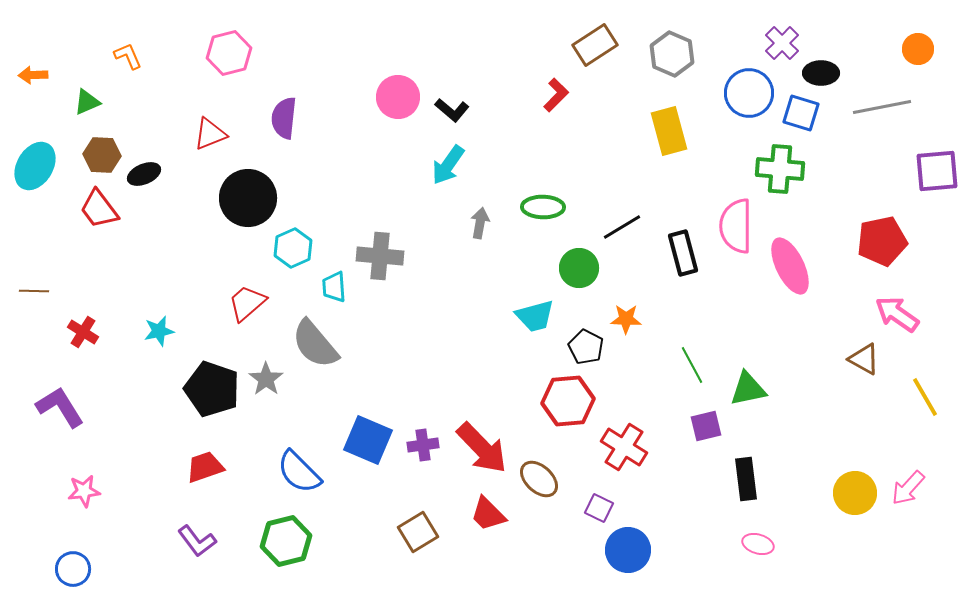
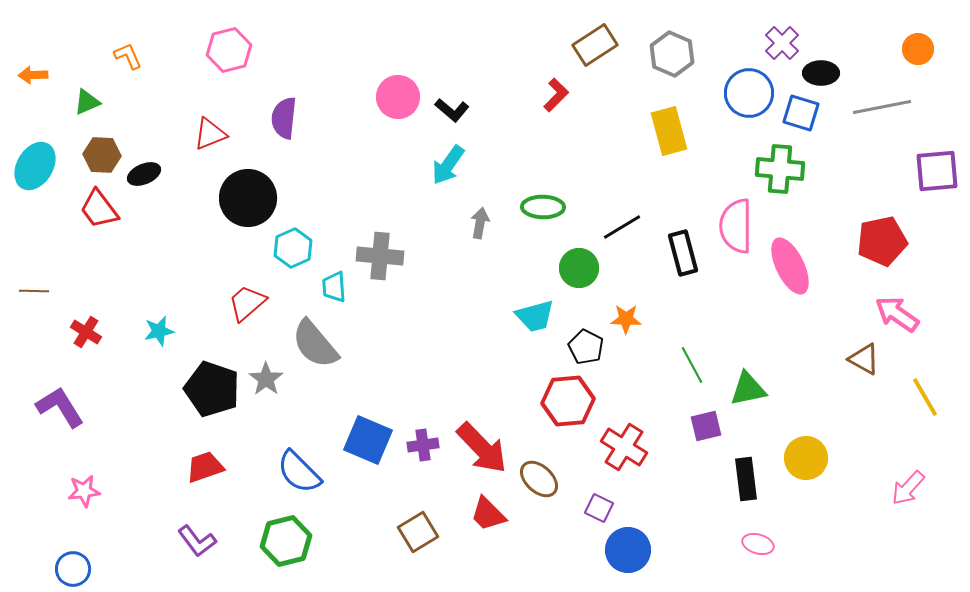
pink hexagon at (229, 53): moved 3 px up
red cross at (83, 332): moved 3 px right
yellow circle at (855, 493): moved 49 px left, 35 px up
